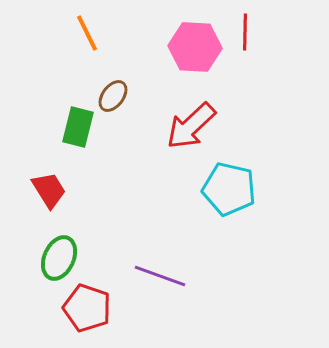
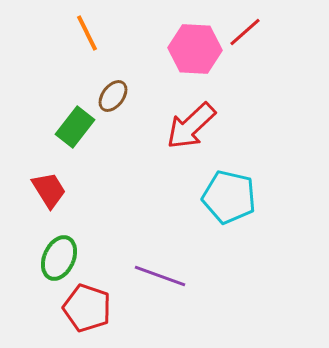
red line: rotated 48 degrees clockwise
pink hexagon: moved 2 px down
green rectangle: moved 3 px left; rotated 24 degrees clockwise
cyan pentagon: moved 8 px down
